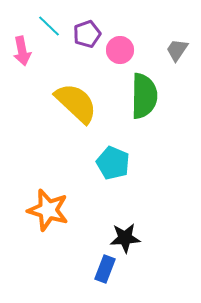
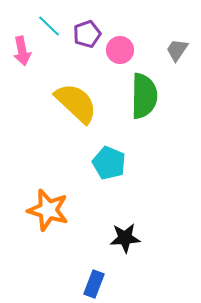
cyan pentagon: moved 4 px left
blue rectangle: moved 11 px left, 15 px down
